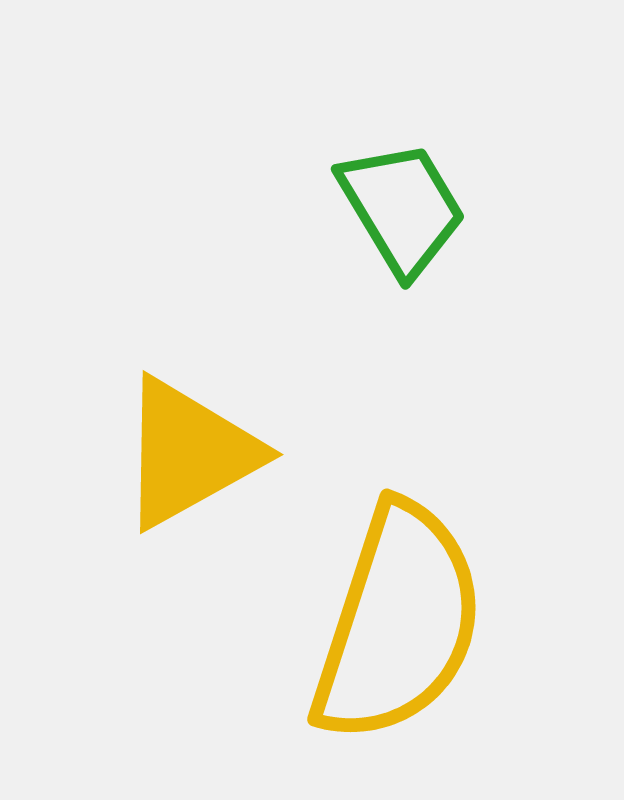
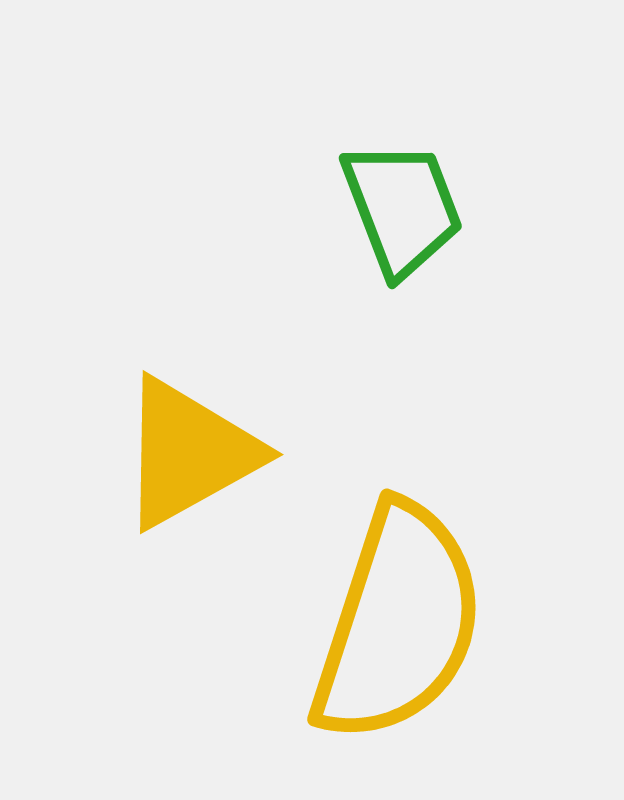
green trapezoid: rotated 10 degrees clockwise
